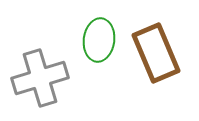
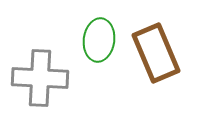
gray cross: rotated 20 degrees clockwise
